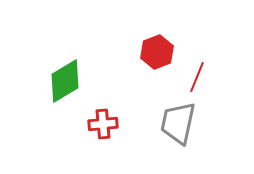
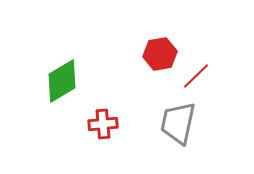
red hexagon: moved 3 px right, 2 px down; rotated 12 degrees clockwise
red line: moved 1 px left, 1 px up; rotated 24 degrees clockwise
green diamond: moved 3 px left
